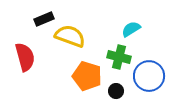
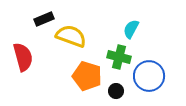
cyan semicircle: rotated 30 degrees counterclockwise
yellow semicircle: moved 1 px right
red semicircle: moved 2 px left
